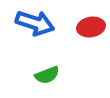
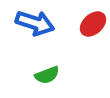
red ellipse: moved 2 px right, 3 px up; rotated 32 degrees counterclockwise
